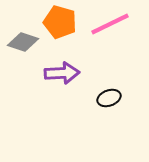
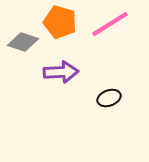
pink line: rotated 6 degrees counterclockwise
purple arrow: moved 1 px left, 1 px up
